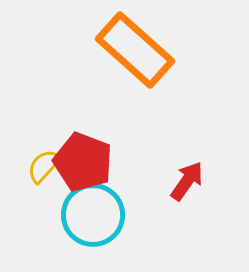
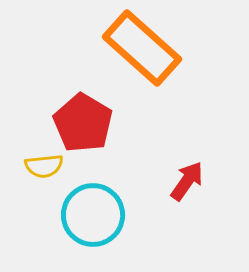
orange rectangle: moved 7 px right, 2 px up
red pentagon: moved 39 px up; rotated 10 degrees clockwise
yellow semicircle: rotated 138 degrees counterclockwise
